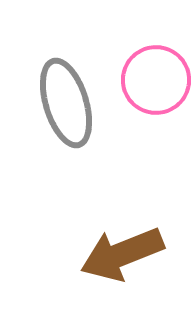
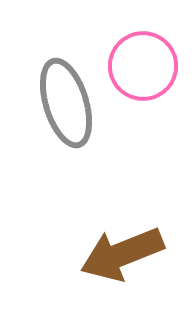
pink circle: moved 13 px left, 14 px up
